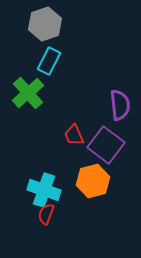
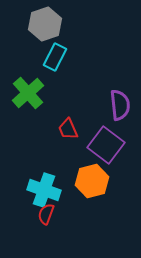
cyan rectangle: moved 6 px right, 4 px up
red trapezoid: moved 6 px left, 6 px up
orange hexagon: moved 1 px left
